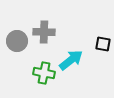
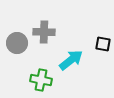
gray circle: moved 2 px down
green cross: moved 3 px left, 7 px down
